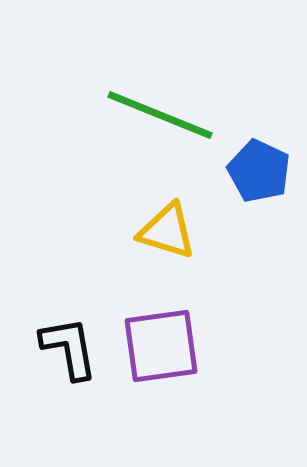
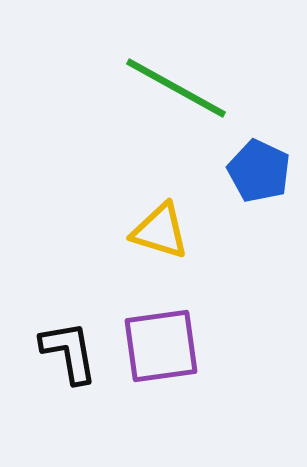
green line: moved 16 px right, 27 px up; rotated 7 degrees clockwise
yellow triangle: moved 7 px left
black L-shape: moved 4 px down
